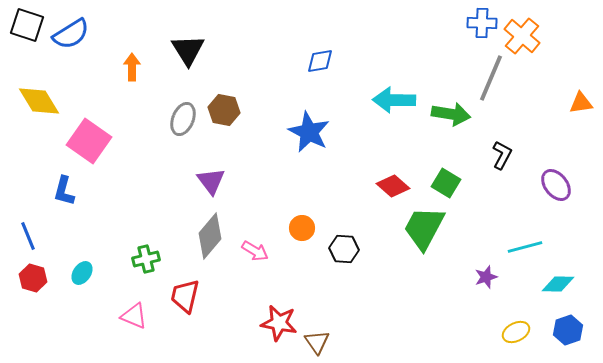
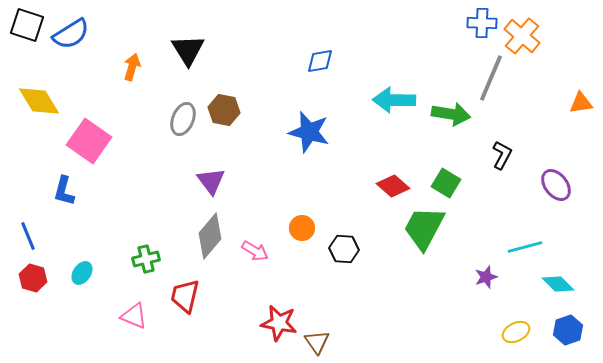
orange arrow: rotated 16 degrees clockwise
blue star: rotated 12 degrees counterclockwise
cyan diamond: rotated 44 degrees clockwise
